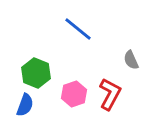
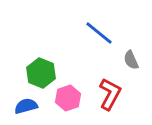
blue line: moved 21 px right, 4 px down
green hexagon: moved 5 px right
pink hexagon: moved 6 px left, 4 px down
blue semicircle: moved 1 px right, 1 px down; rotated 125 degrees counterclockwise
